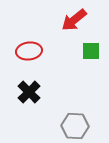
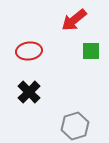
gray hexagon: rotated 20 degrees counterclockwise
